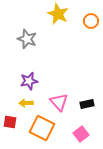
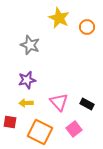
yellow star: moved 1 px right, 4 px down
orange circle: moved 4 px left, 6 px down
gray star: moved 3 px right, 6 px down
purple star: moved 2 px left, 1 px up
black rectangle: rotated 40 degrees clockwise
orange square: moved 2 px left, 4 px down
pink square: moved 7 px left, 5 px up
